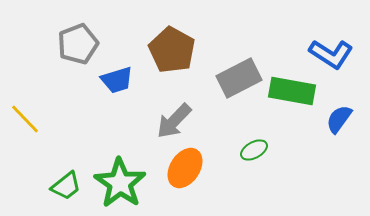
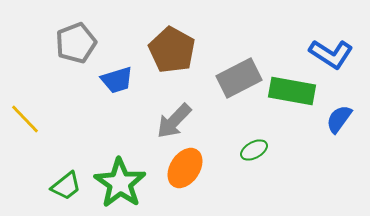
gray pentagon: moved 2 px left, 1 px up
